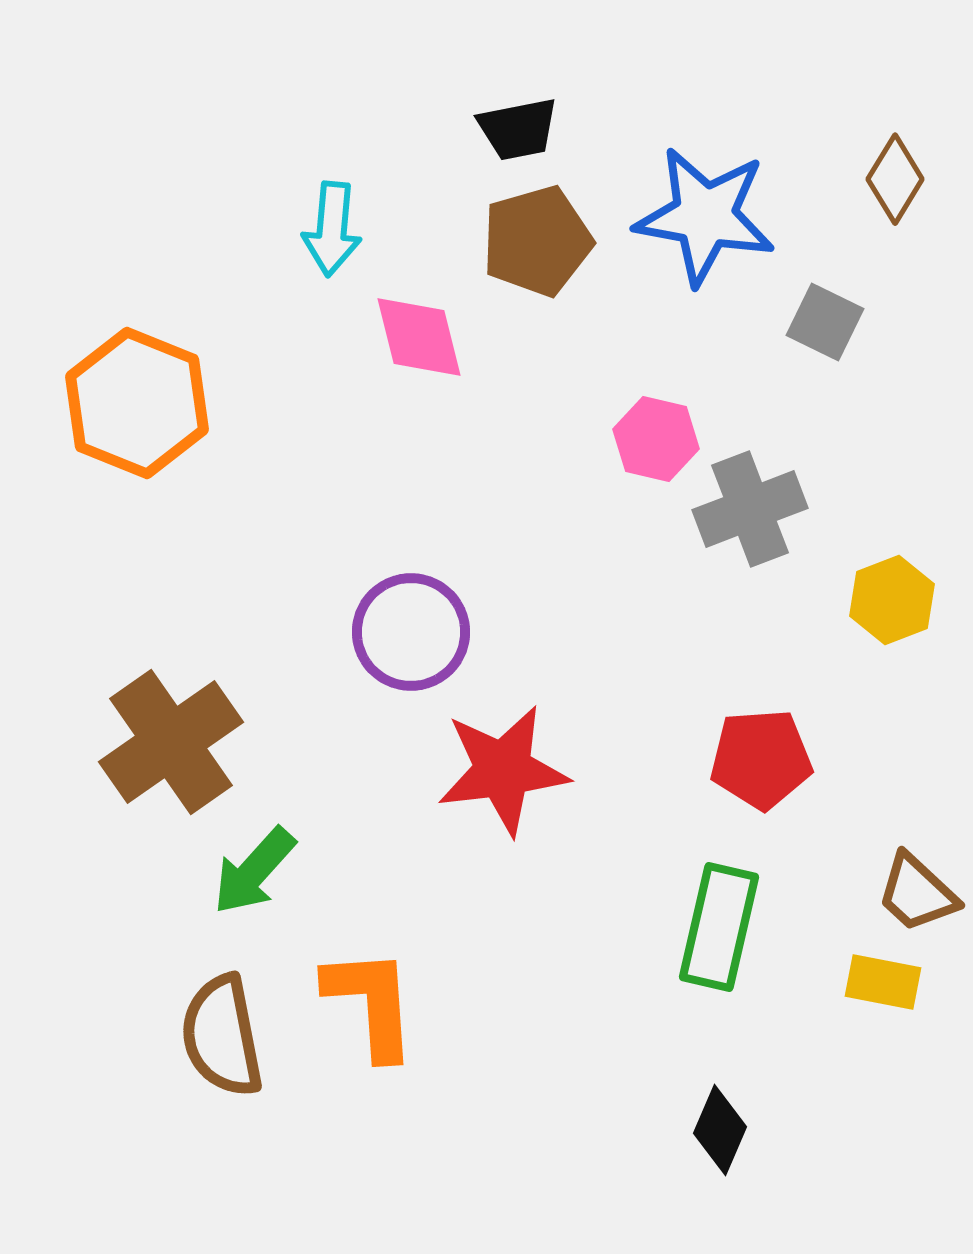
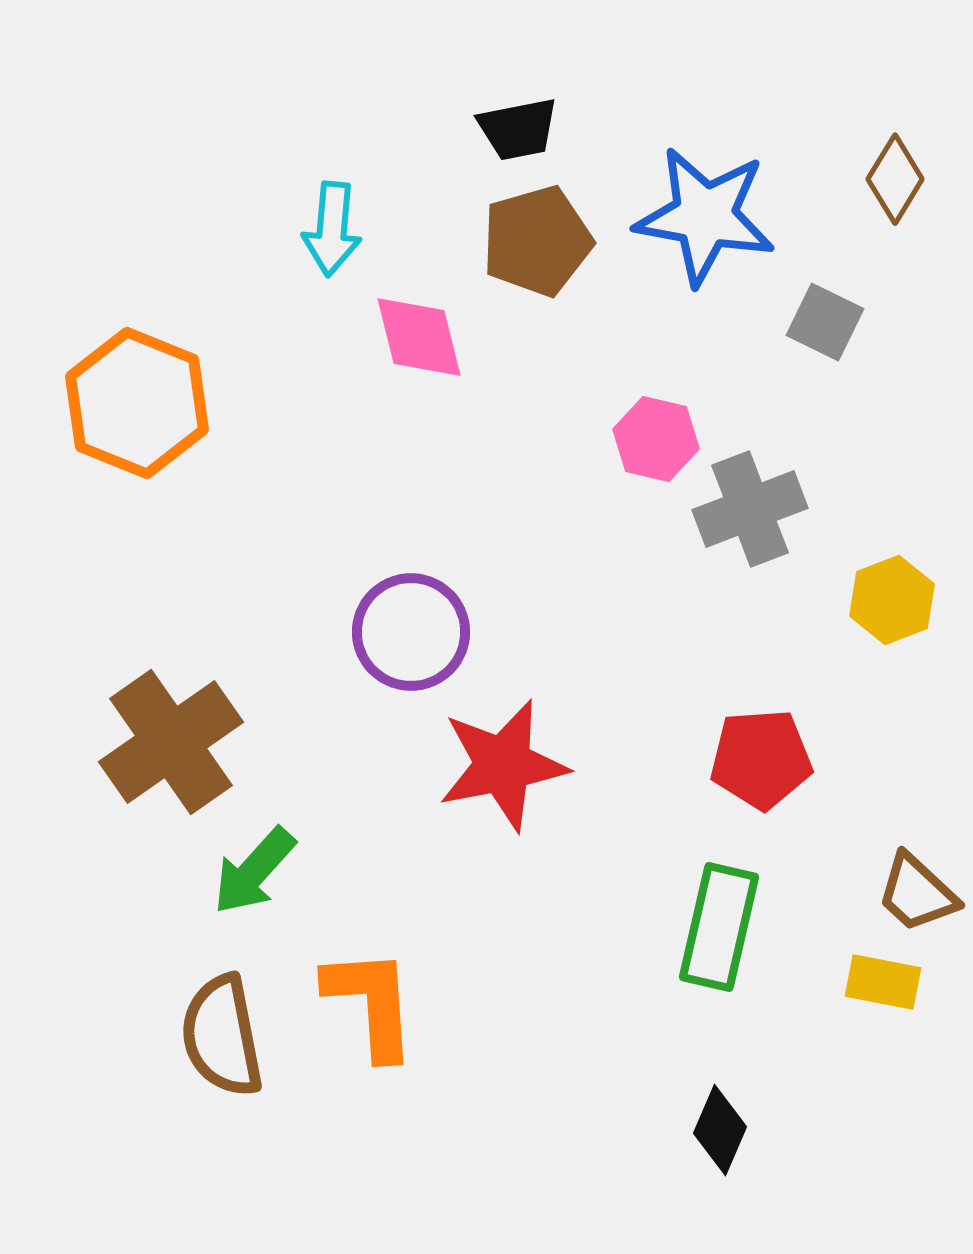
red star: moved 5 px up; rotated 4 degrees counterclockwise
